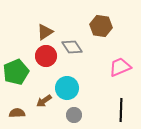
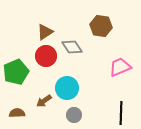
black line: moved 3 px down
